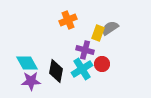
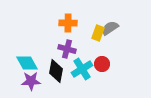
orange cross: moved 3 px down; rotated 24 degrees clockwise
purple cross: moved 18 px left, 1 px up
